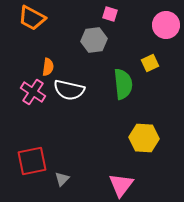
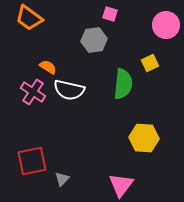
orange trapezoid: moved 3 px left; rotated 8 degrees clockwise
orange semicircle: rotated 66 degrees counterclockwise
green semicircle: rotated 12 degrees clockwise
